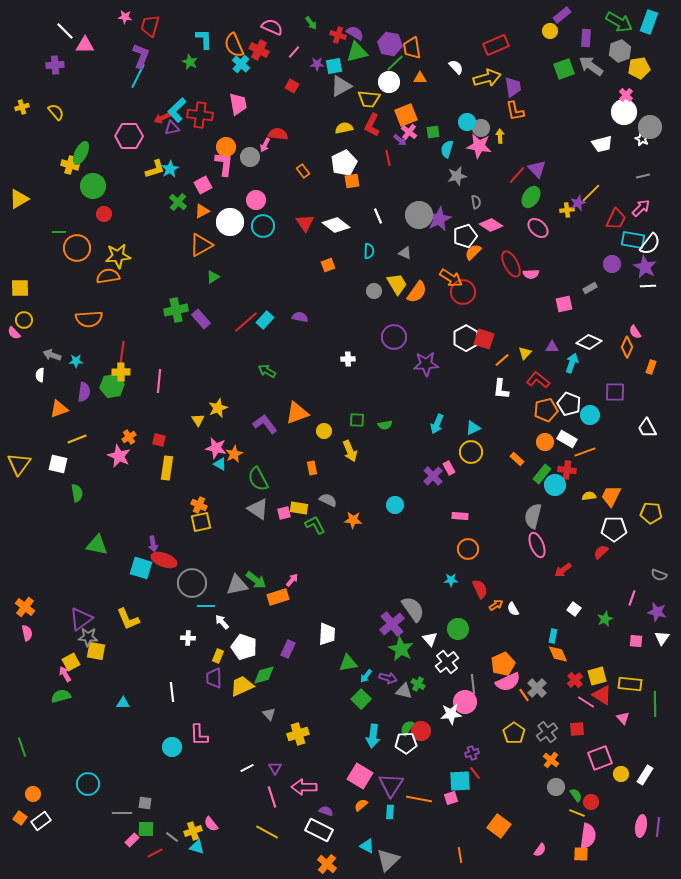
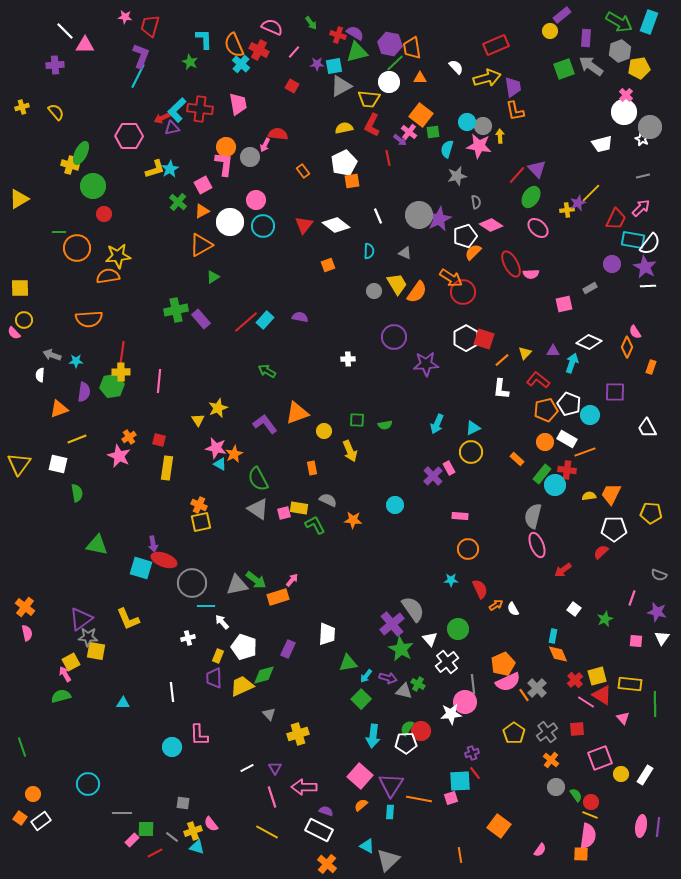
red cross at (200, 115): moved 6 px up
orange square at (406, 115): moved 15 px right; rotated 30 degrees counterclockwise
gray circle at (481, 128): moved 2 px right, 2 px up
red triangle at (305, 223): moved 1 px left, 2 px down; rotated 12 degrees clockwise
purple triangle at (552, 347): moved 1 px right, 4 px down
orange trapezoid at (611, 496): moved 2 px up
white cross at (188, 638): rotated 16 degrees counterclockwise
pink square at (360, 776): rotated 10 degrees clockwise
gray square at (145, 803): moved 38 px right
yellow line at (577, 813): moved 13 px right, 2 px down
